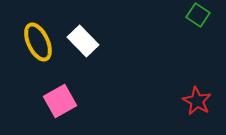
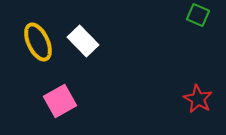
green square: rotated 10 degrees counterclockwise
red star: moved 1 px right, 2 px up
